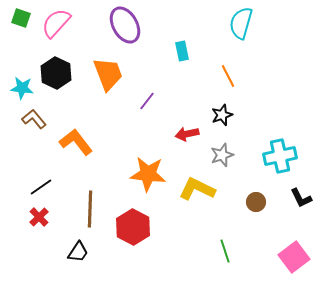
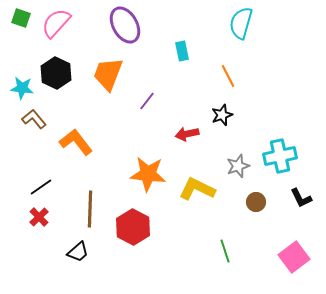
orange trapezoid: rotated 138 degrees counterclockwise
gray star: moved 16 px right, 11 px down
black trapezoid: rotated 15 degrees clockwise
